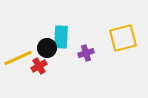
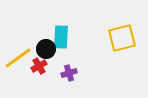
yellow square: moved 1 px left
black circle: moved 1 px left, 1 px down
purple cross: moved 17 px left, 20 px down
yellow line: rotated 12 degrees counterclockwise
